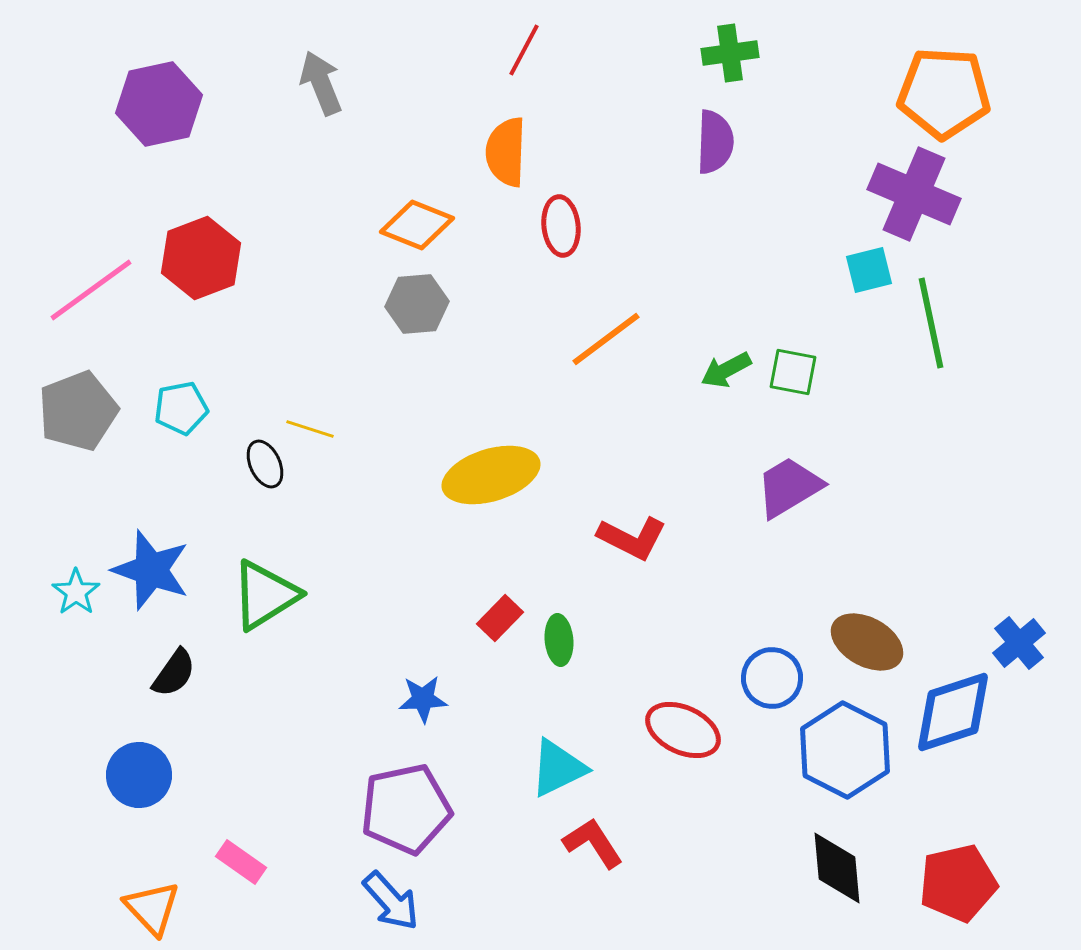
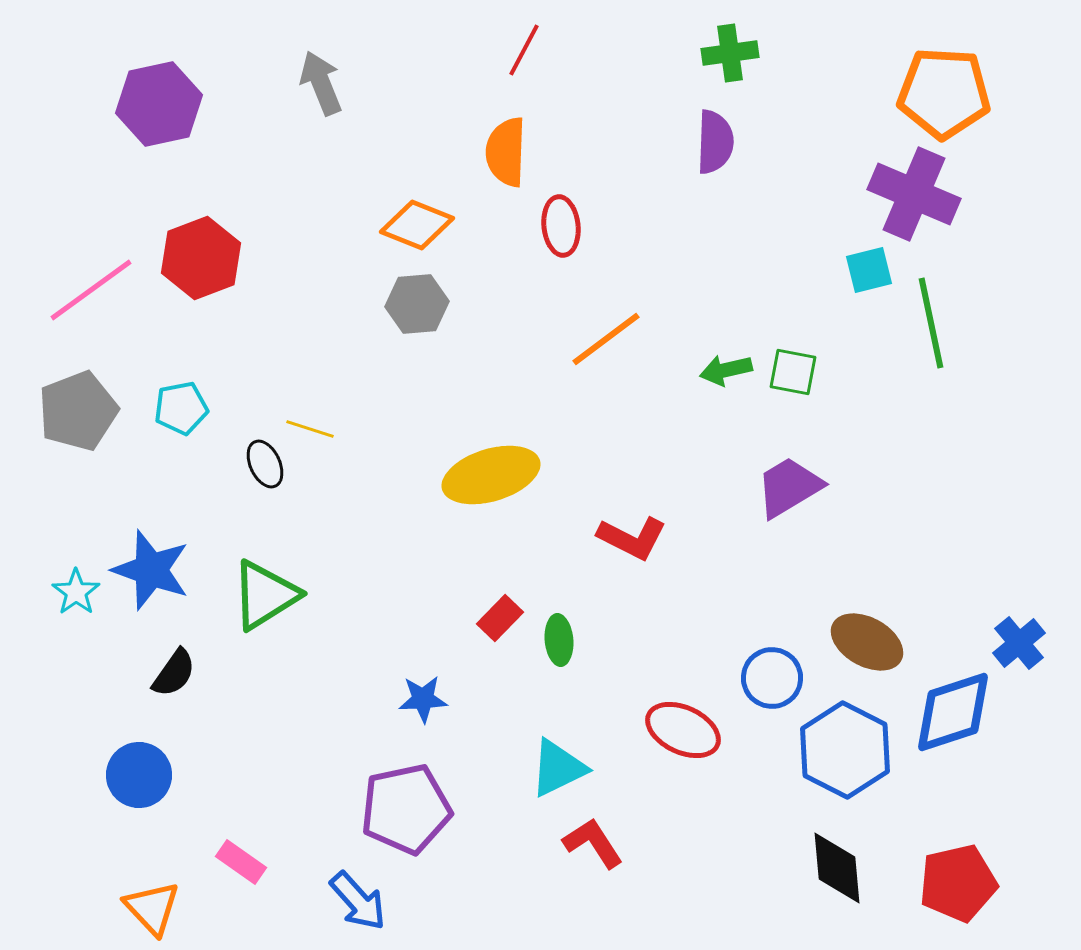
green arrow at (726, 370): rotated 15 degrees clockwise
blue arrow at (391, 901): moved 33 px left
